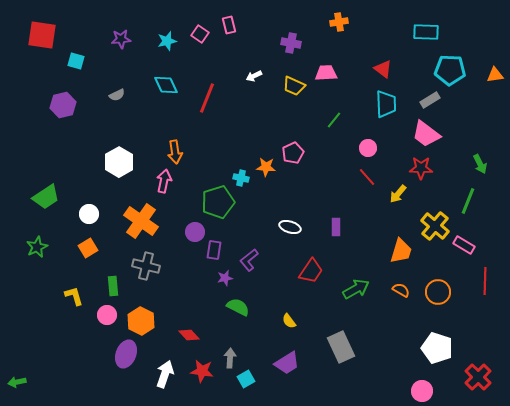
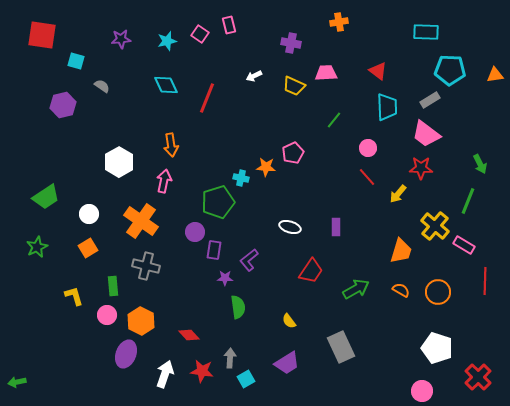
red triangle at (383, 69): moved 5 px left, 2 px down
gray semicircle at (117, 95): moved 15 px left, 9 px up; rotated 119 degrees counterclockwise
cyan trapezoid at (386, 104): moved 1 px right, 3 px down
orange arrow at (175, 152): moved 4 px left, 7 px up
purple star at (225, 278): rotated 14 degrees clockwise
green semicircle at (238, 307): rotated 55 degrees clockwise
